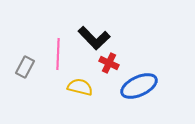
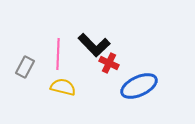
black L-shape: moved 7 px down
yellow semicircle: moved 17 px left
